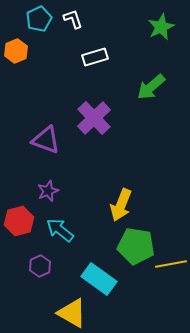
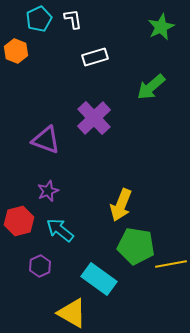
white L-shape: rotated 10 degrees clockwise
orange hexagon: rotated 15 degrees counterclockwise
